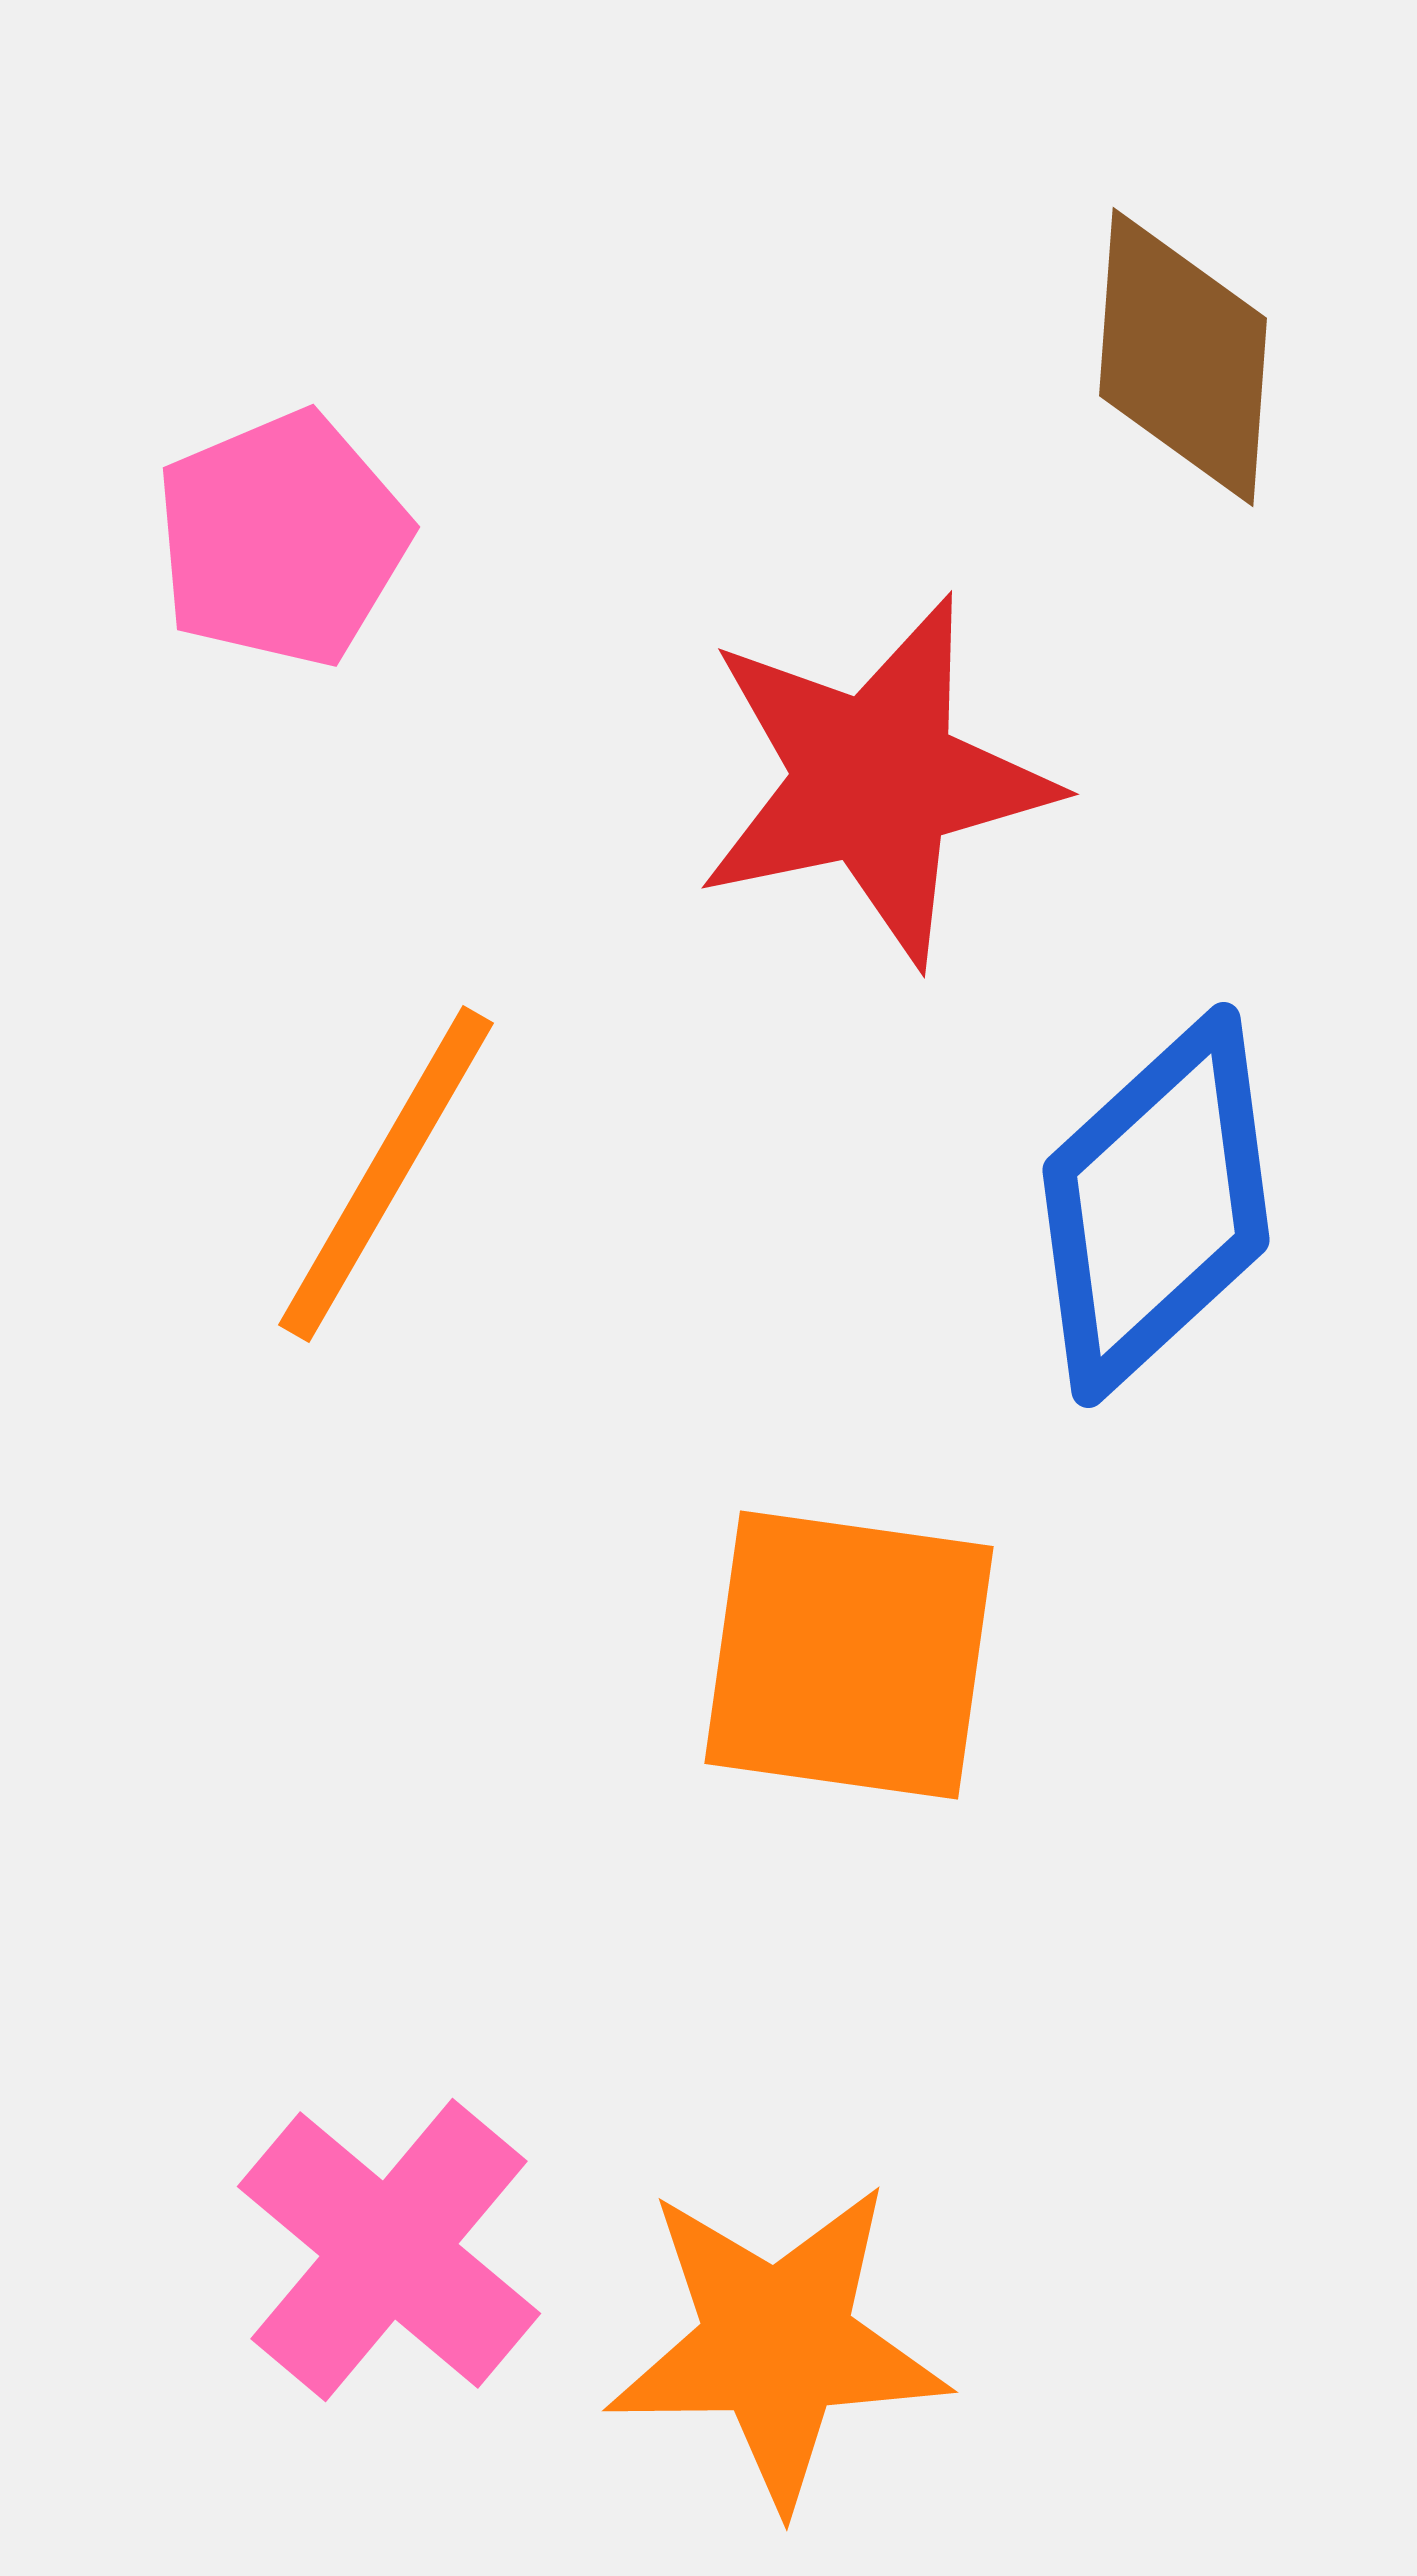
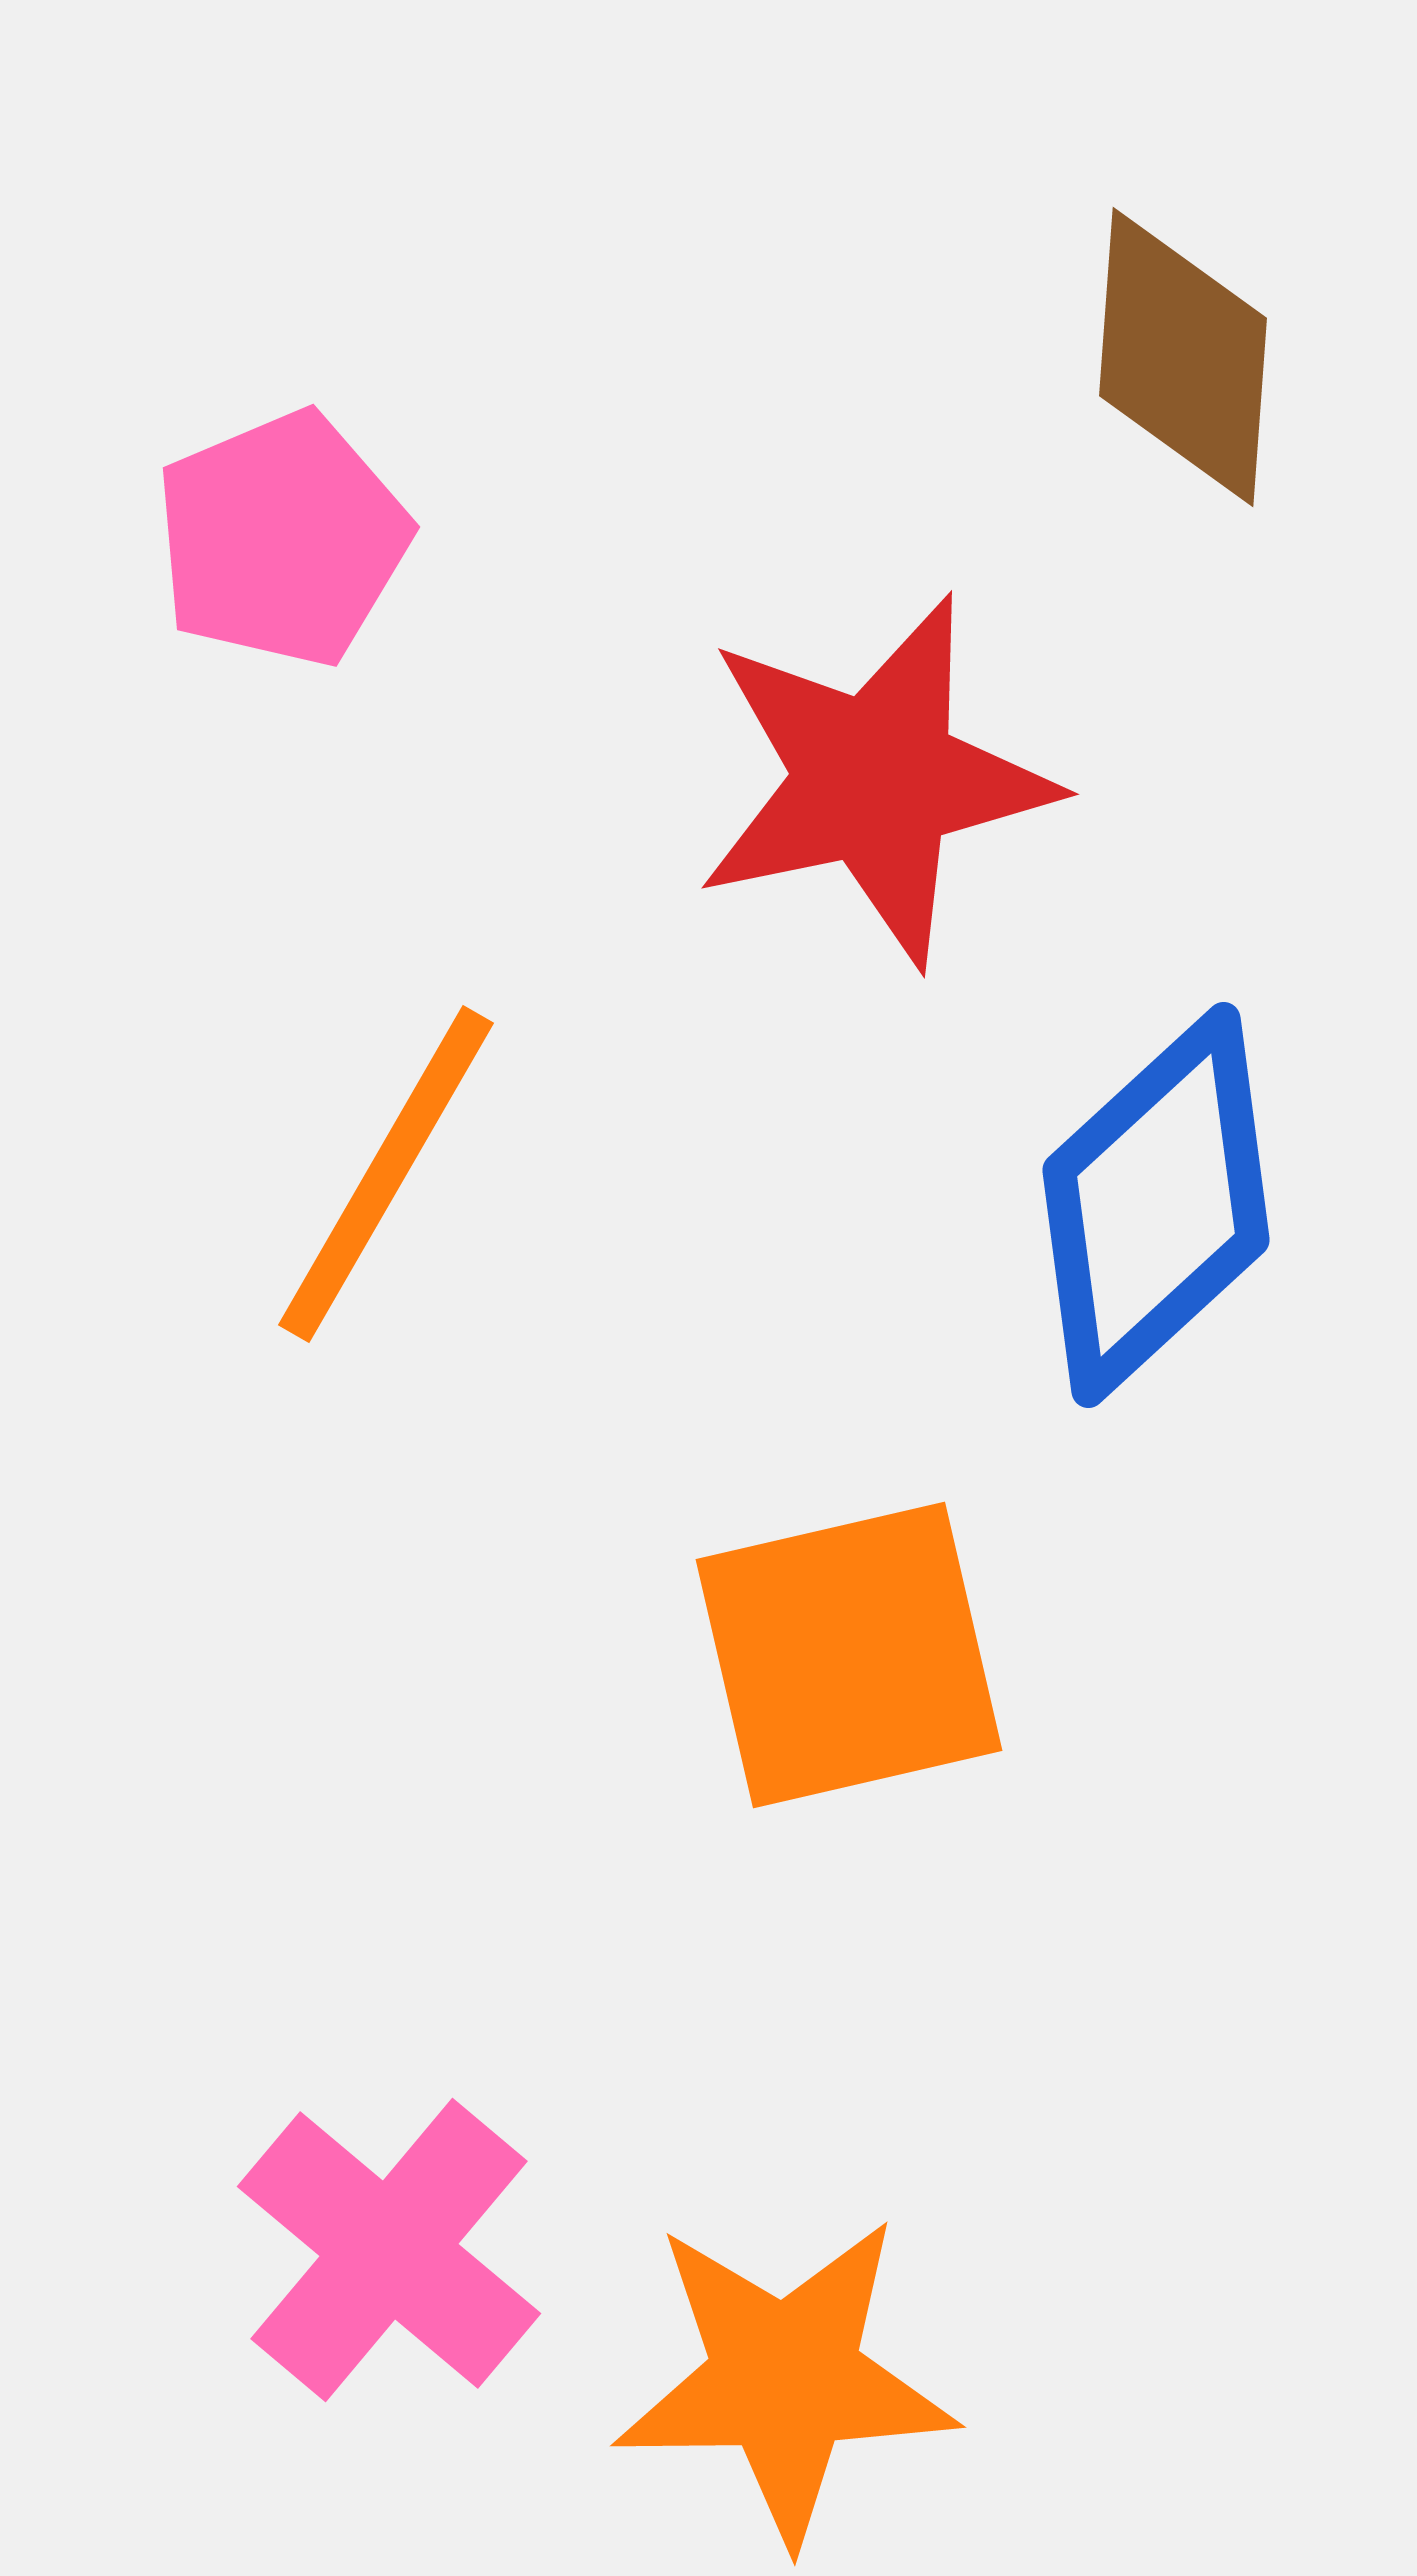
orange square: rotated 21 degrees counterclockwise
orange star: moved 8 px right, 35 px down
